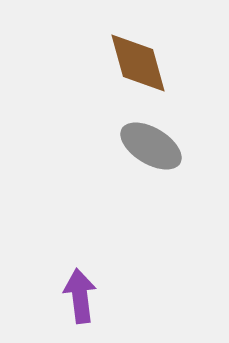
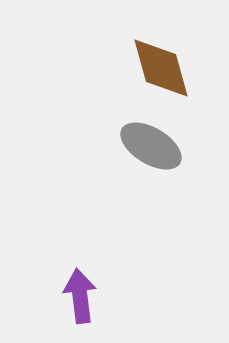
brown diamond: moved 23 px right, 5 px down
